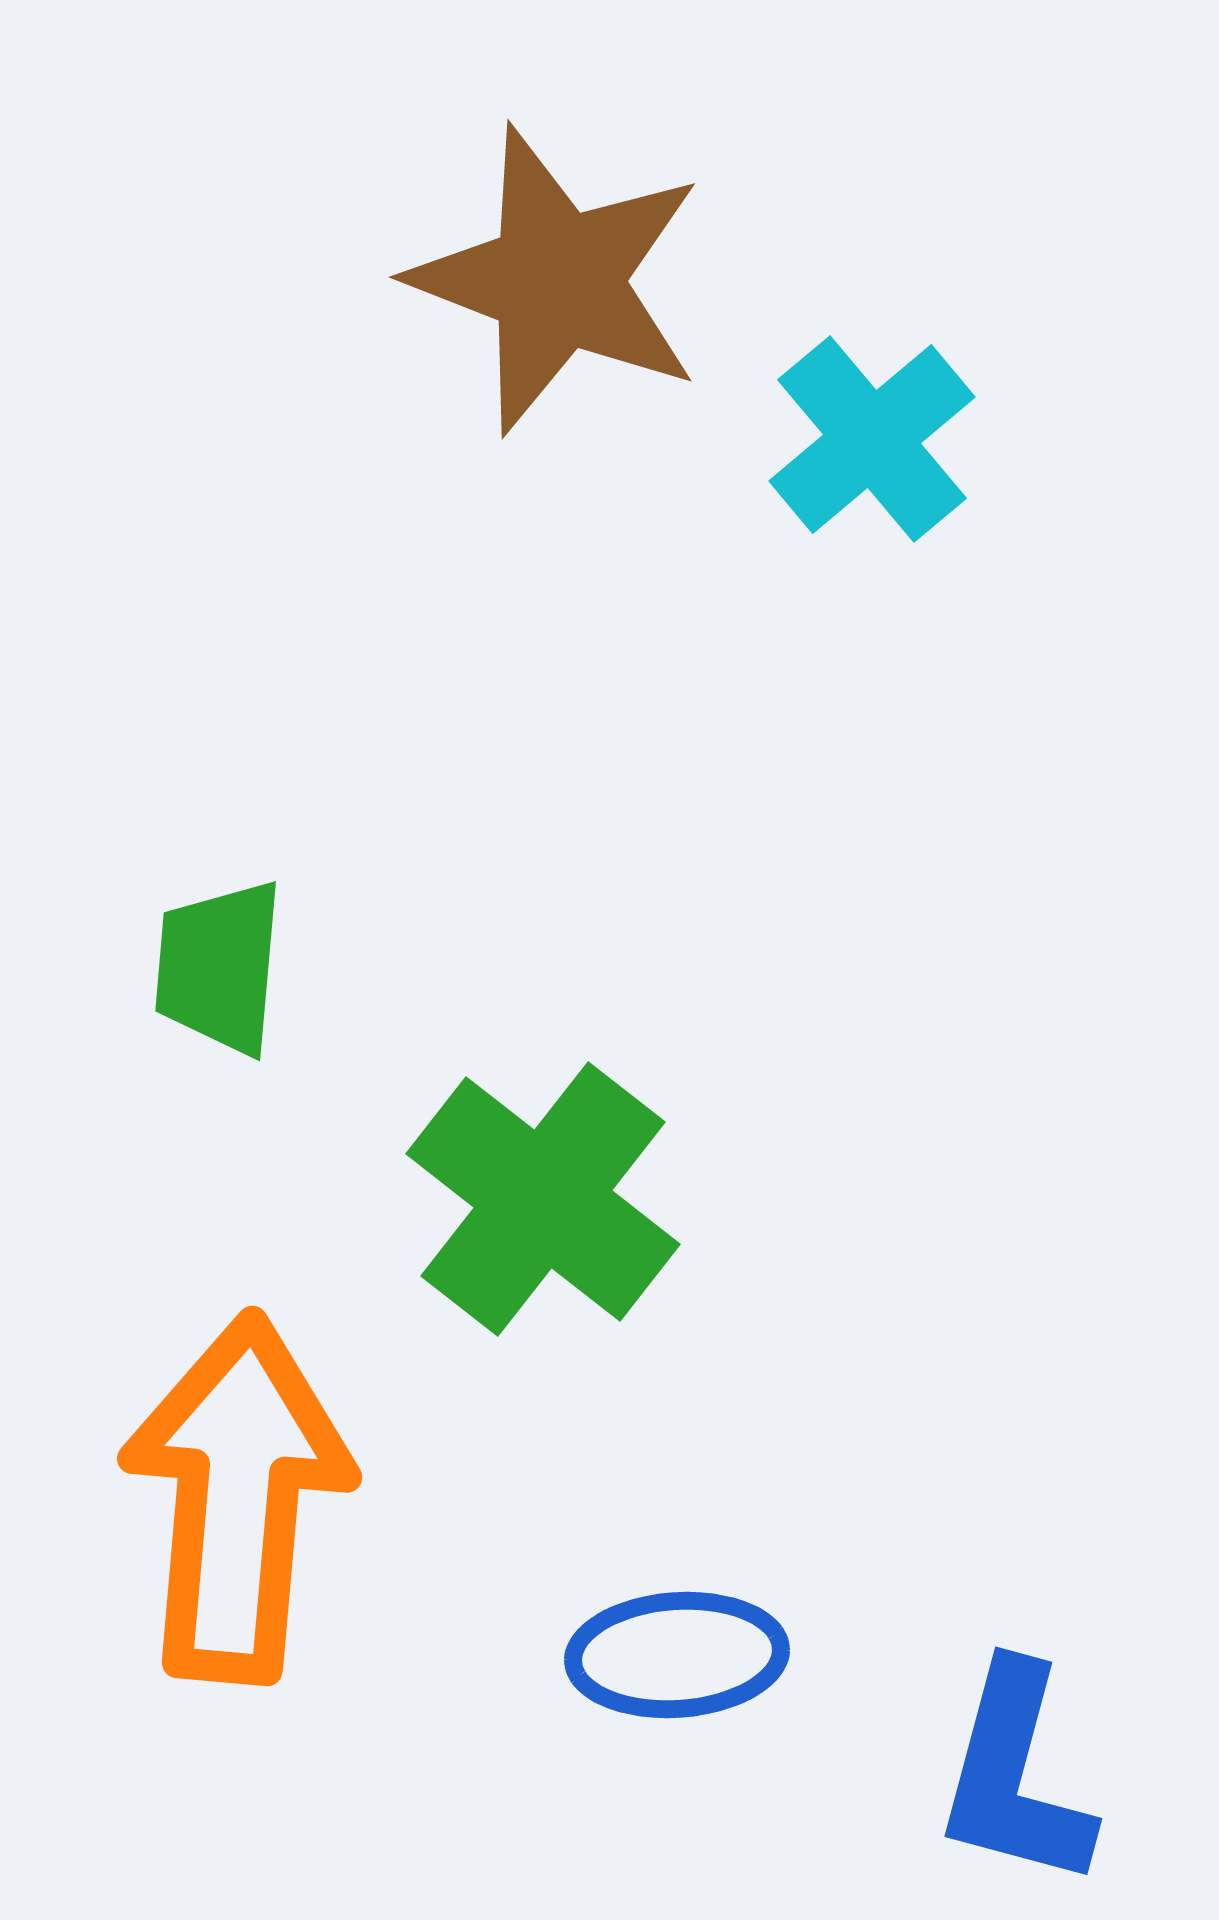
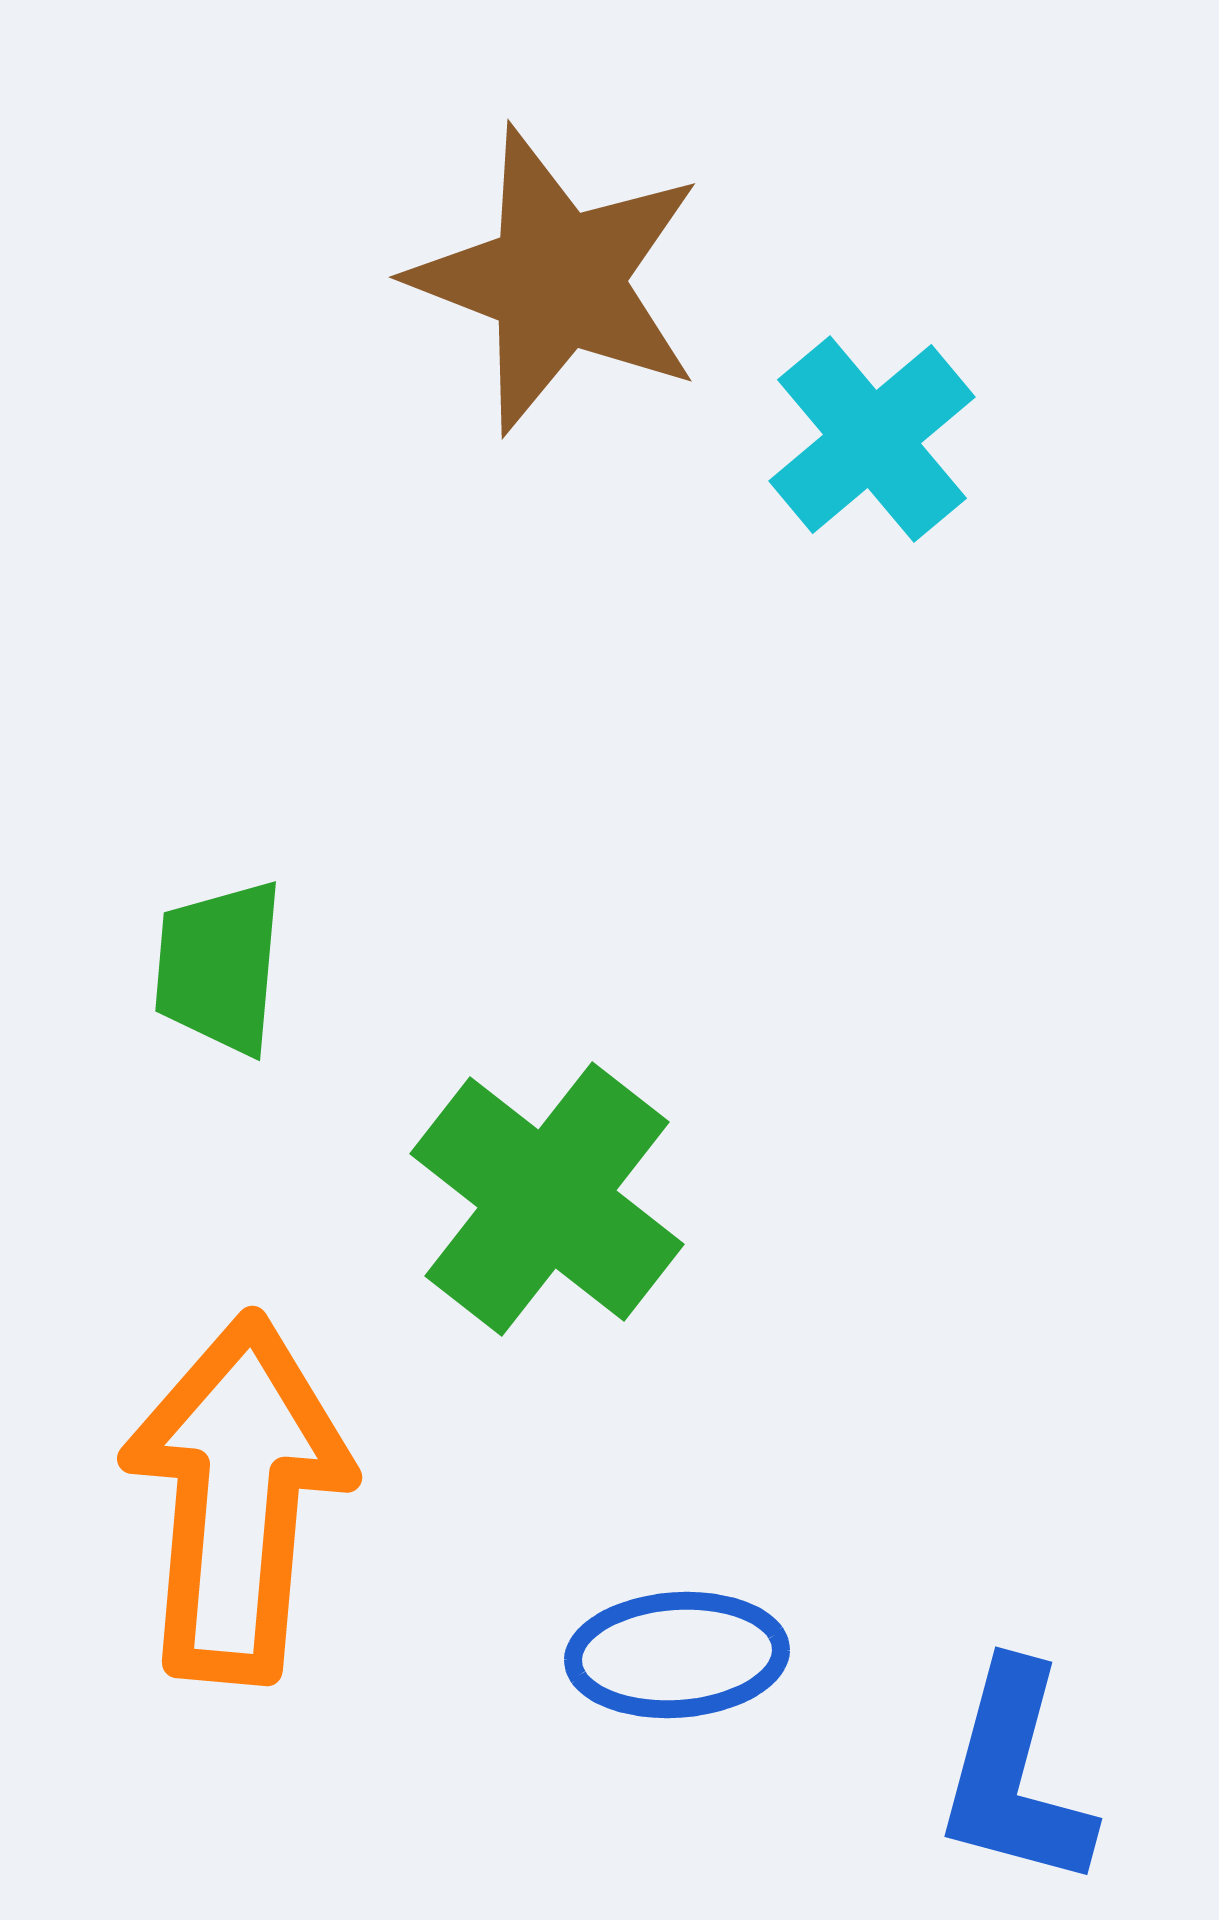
green cross: moved 4 px right
